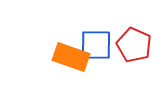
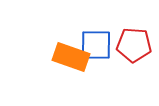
red pentagon: rotated 20 degrees counterclockwise
